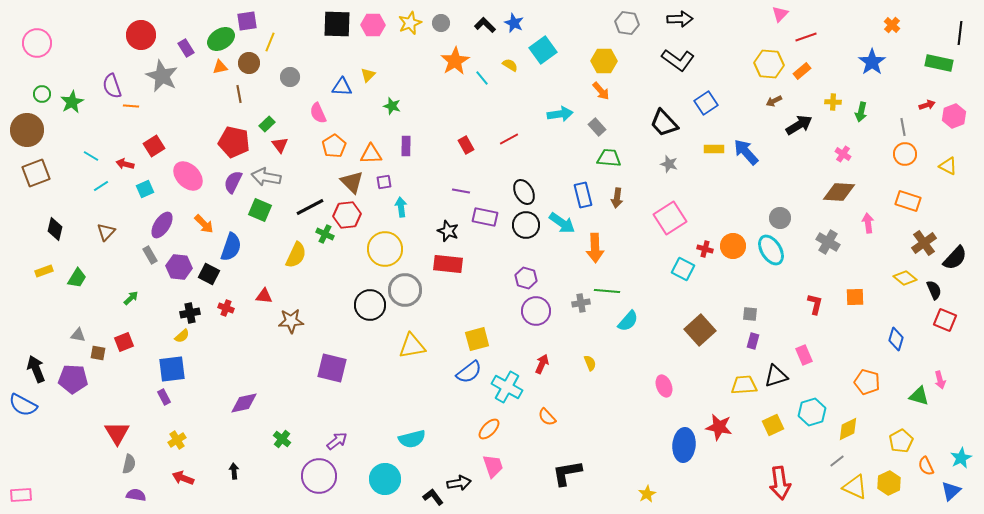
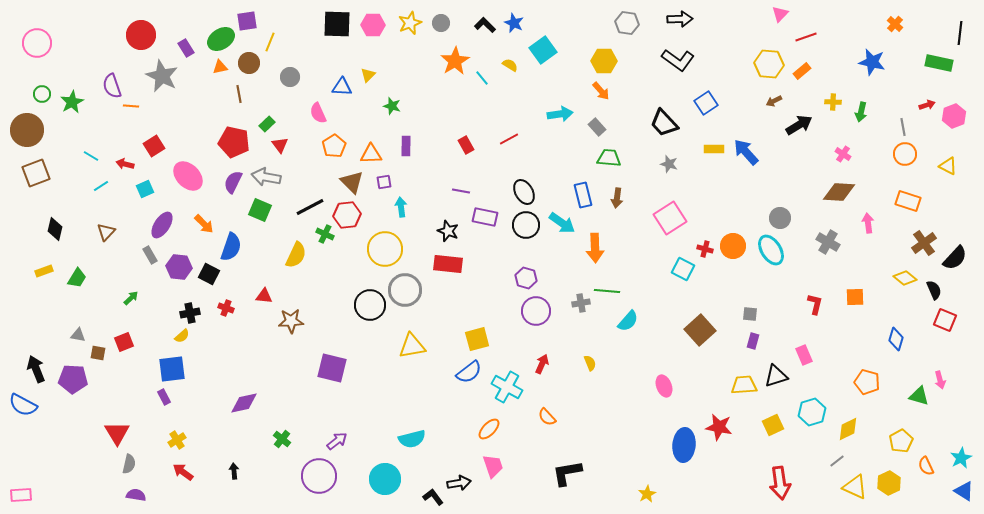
orange cross at (892, 25): moved 3 px right, 1 px up
blue star at (872, 62): rotated 24 degrees counterclockwise
red arrow at (183, 478): moved 6 px up; rotated 15 degrees clockwise
blue triangle at (951, 491): moved 13 px right; rotated 45 degrees counterclockwise
